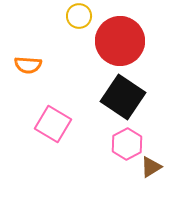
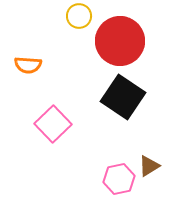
pink square: rotated 15 degrees clockwise
pink hexagon: moved 8 px left, 35 px down; rotated 16 degrees clockwise
brown triangle: moved 2 px left, 1 px up
